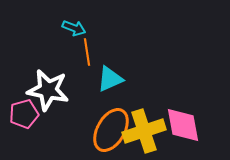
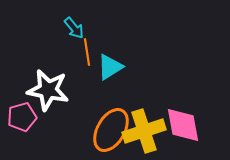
cyan arrow: rotated 30 degrees clockwise
cyan triangle: moved 12 px up; rotated 8 degrees counterclockwise
pink pentagon: moved 2 px left, 3 px down
